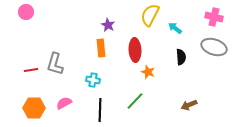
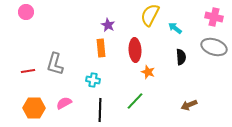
red line: moved 3 px left, 1 px down
